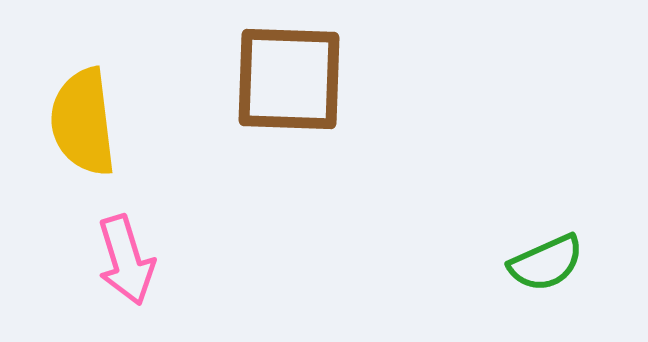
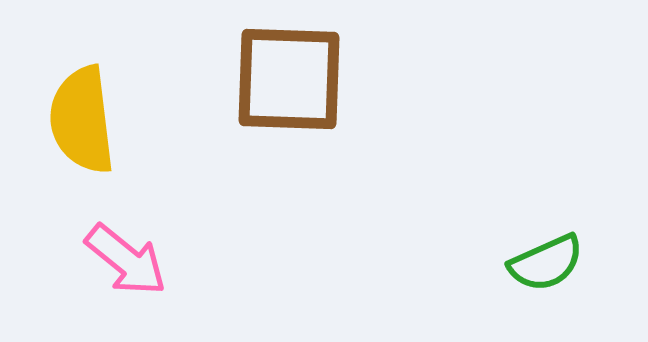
yellow semicircle: moved 1 px left, 2 px up
pink arrow: rotated 34 degrees counterclockwise
